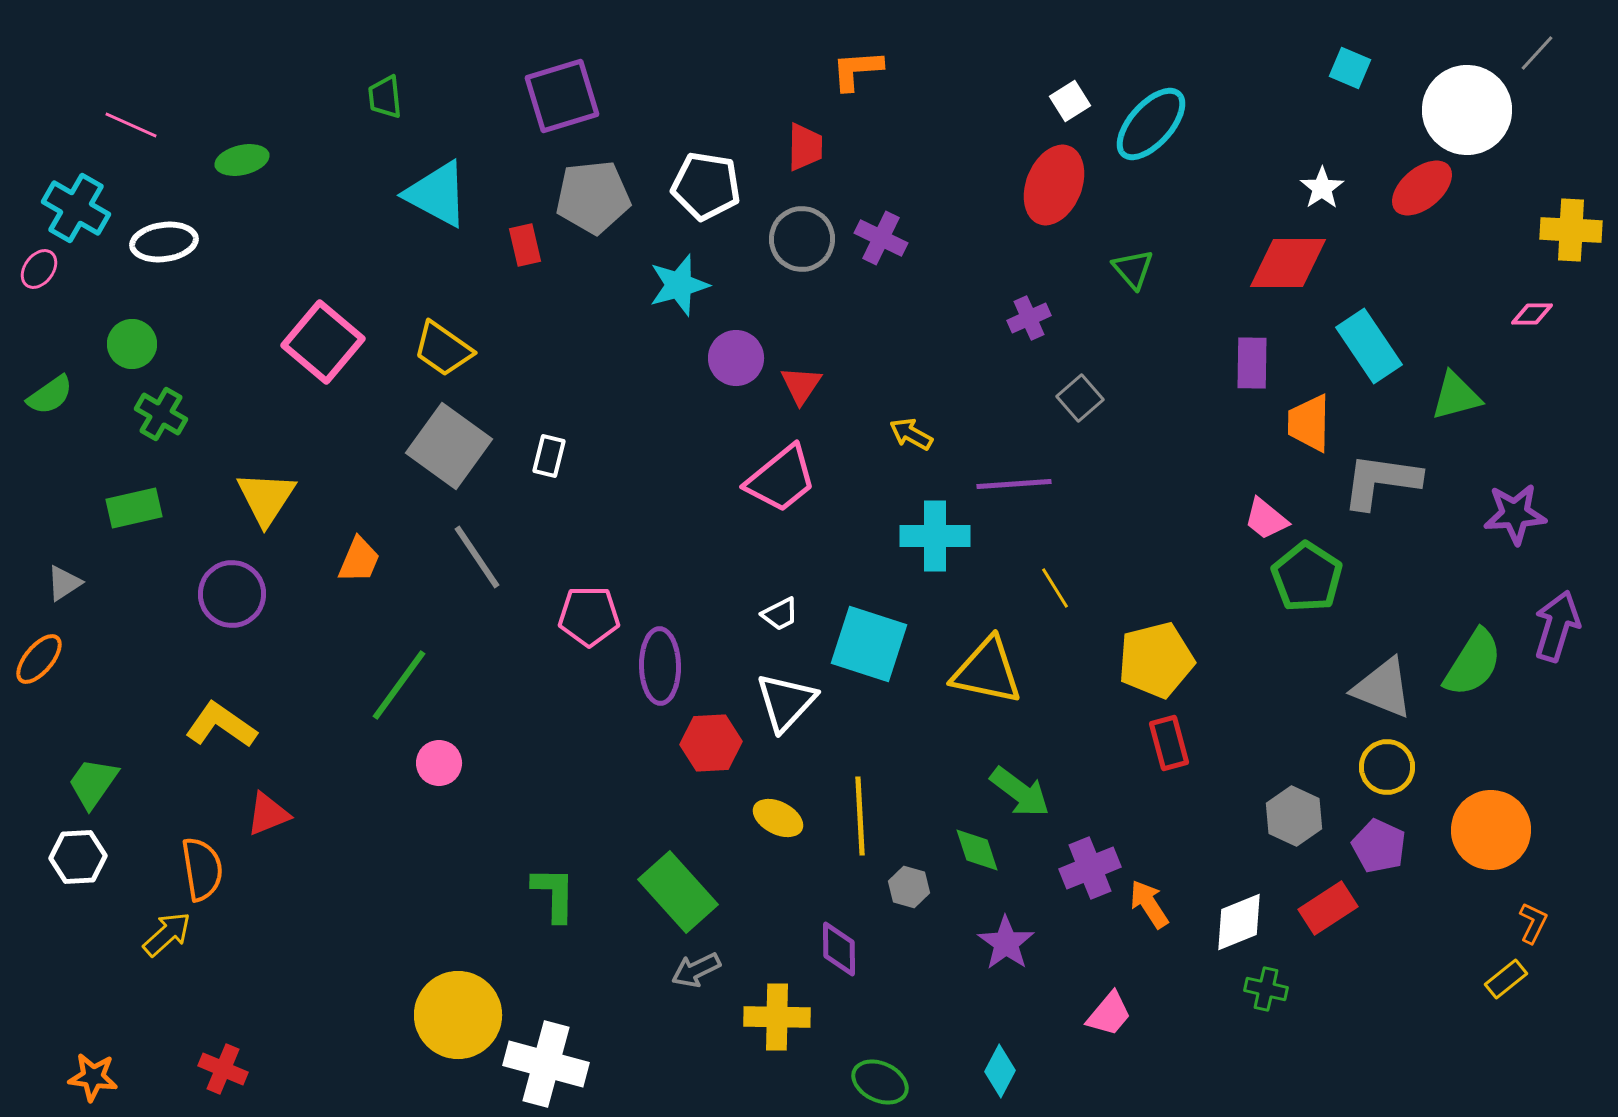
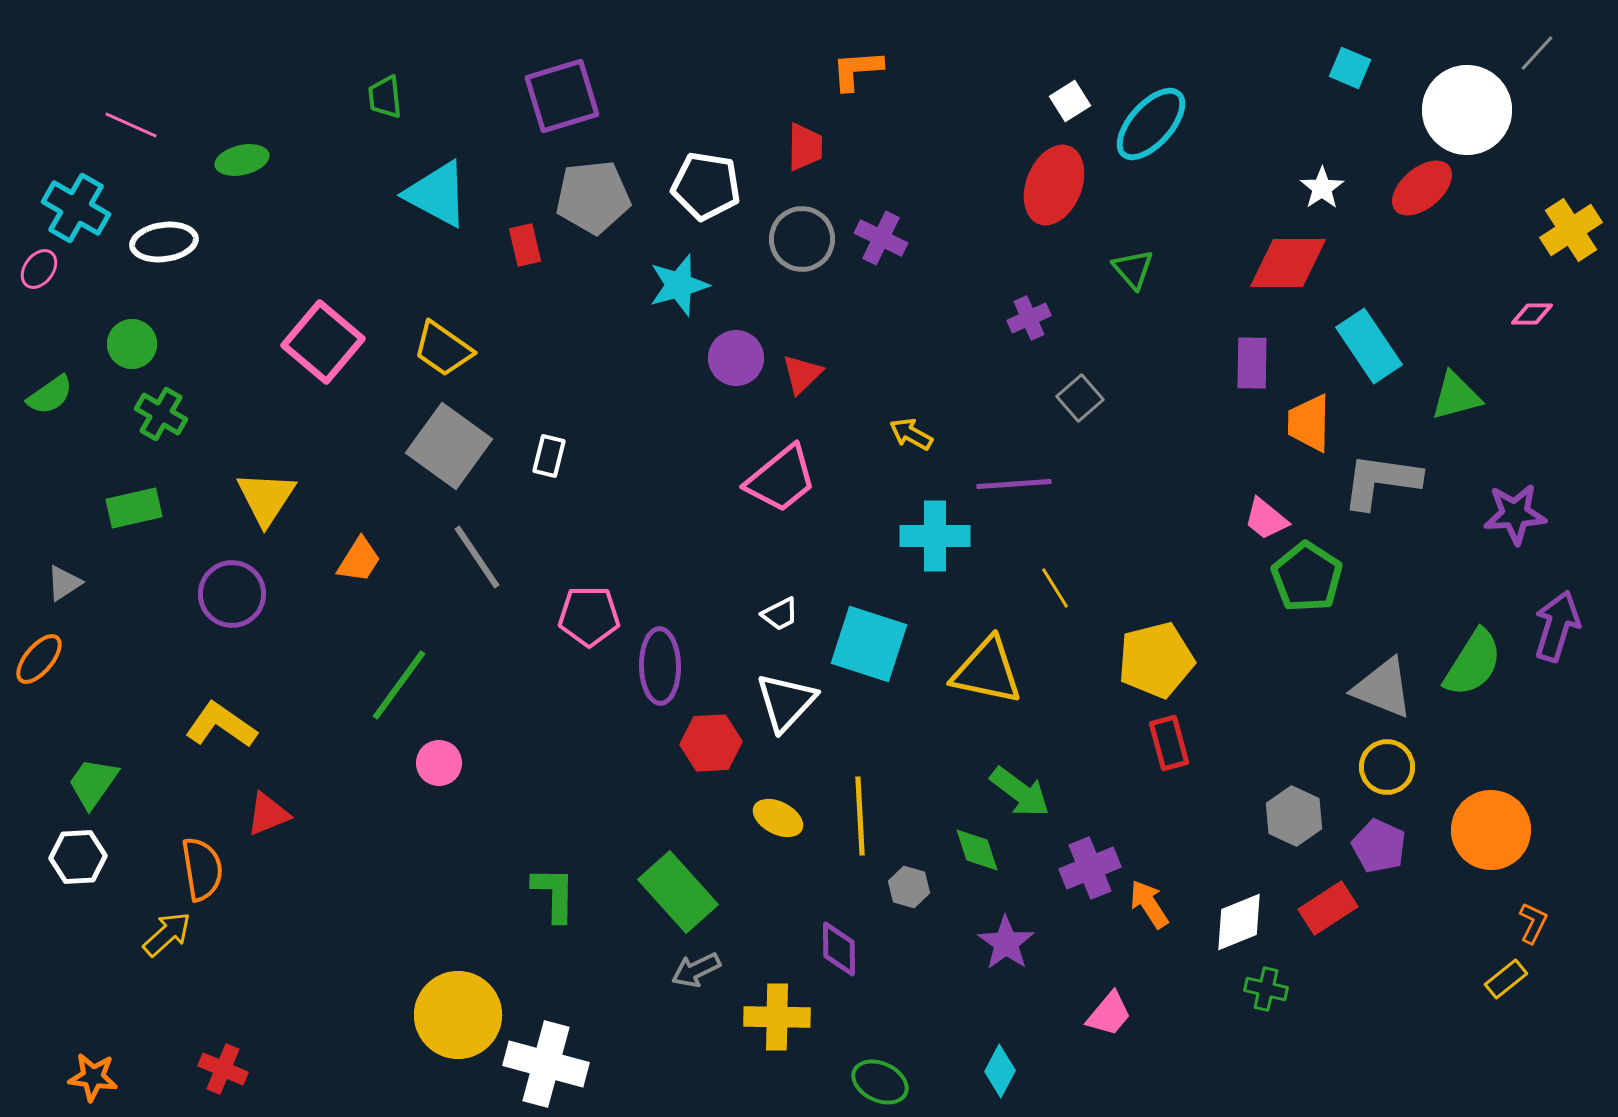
yellow cross at (1571, 230): rotated 36 degrees counterclockwise
red triangle at (801, 385): moved 1 px right, 11 px up; rotated 12 degrees clockwise
orange trapezoid at (359, 560): rotated 9 degrees clockwise
